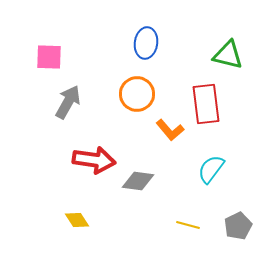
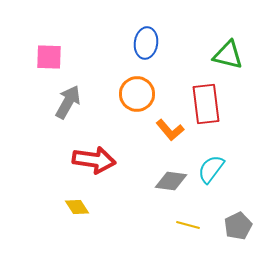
gray diamond: moved 33 px right
yellow diamond: moved 13 px up
